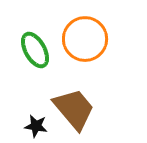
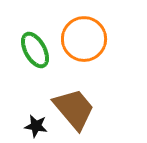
orange circle: moved 1 px left
